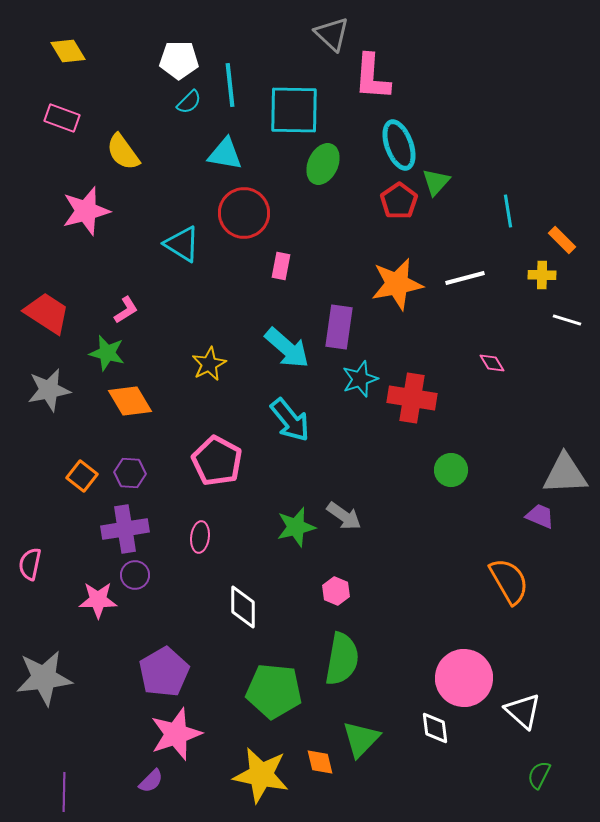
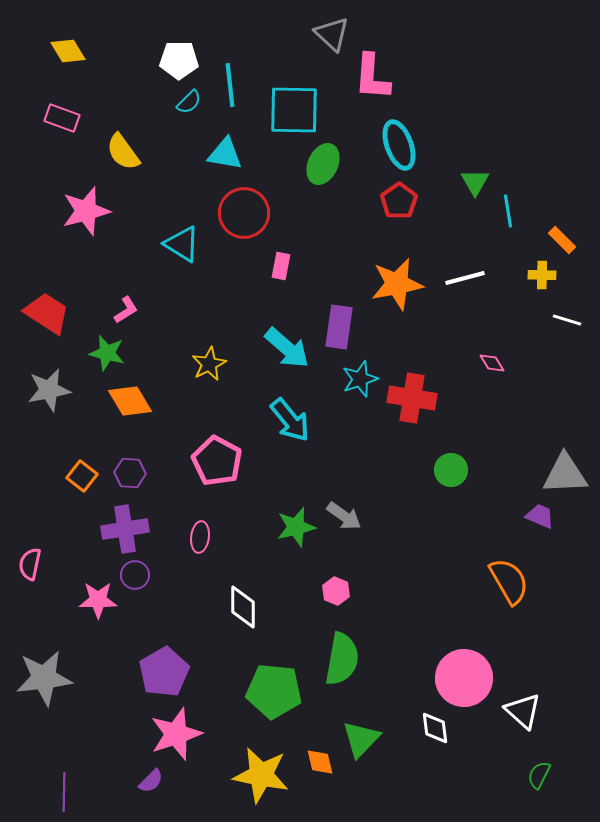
green triangle at (436, 182): moved 39 px right; rotated 12 degrees counterclockwise
